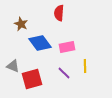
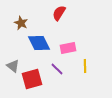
red semicircle: rotated 28 degrees clockwise
brown star: moved 1 px up
blue diamond: moved 1 px left; rotated 10 degrees clockwise
pink rectangle: moved 1 px right, 1 px down
gray triangle: rotated 16 degrees clockwise
purple line: moved 7 px left, 4 px up
